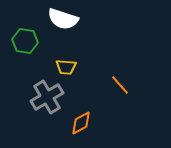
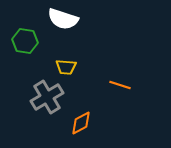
orange line: rotated 30 degrees counterclockwise
